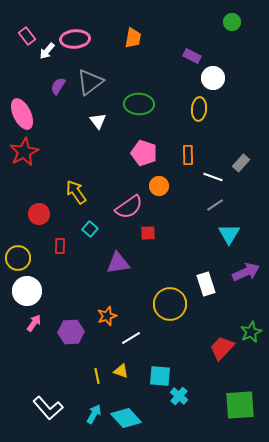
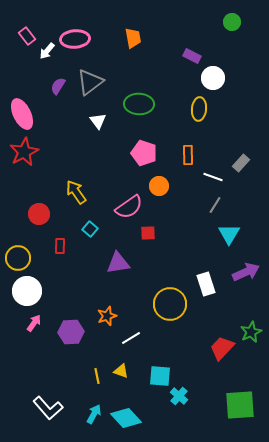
orange trapezoid at (133, 38): rotated 20 degrees counterclockwise
gray line at (215, 205): rotated 24 degrees counterclockwise
